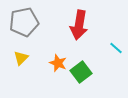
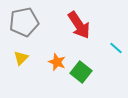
red arrow: rotated 44 degrees counterclockwise
orange star: moved 1 px left, 1 px up
green square: rotated 15 degrees counterclockwise
